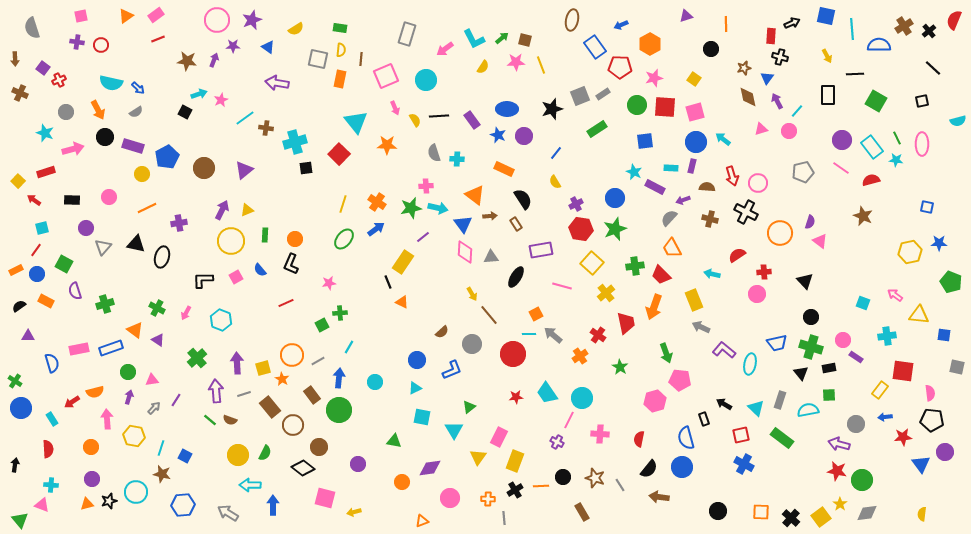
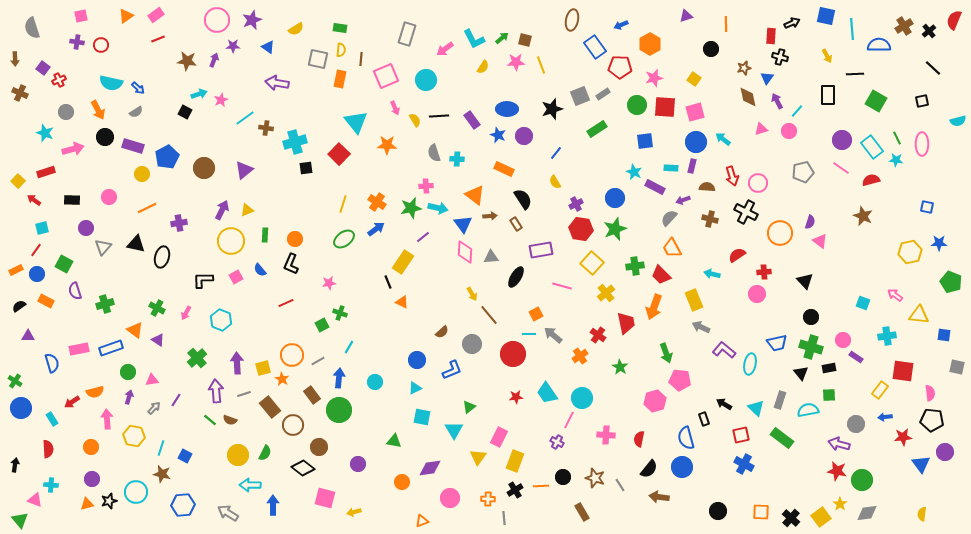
green ellipse at (344, 239): rotated 15 degrees clockwise
green cross at (340, 313): rotated 24 degrees clockwise
pink cross at (600, 434): moved 6 px right, 1 px down
pink triangle at (42, 505): moved 7 px left, 5 px up
